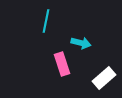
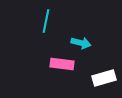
pink rectangle: rotated 65 degrees counterclockwise
white rectangle: rotated 25 degrees clockwise
